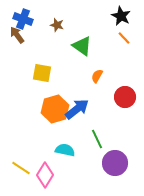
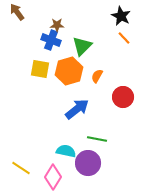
blue cross: moved 28 px right, 21 px down
brown star: rotated 16 degrees counterclockwise
brown arrow: moved 23 px up
green triangle: rotated 40 degrees clockwise
yellow square: moved 2 px left, 4 px up
red circle: moved 2 px left
orange hexagon: moved 14 px right, 38 px up
green line: rotated 54 degrees counterclockwise
cyan semicircle: moved 1 px right, 1 px down
purple circle: moved 27 px left
pink diamond: moved 8 px right, 2 px down
